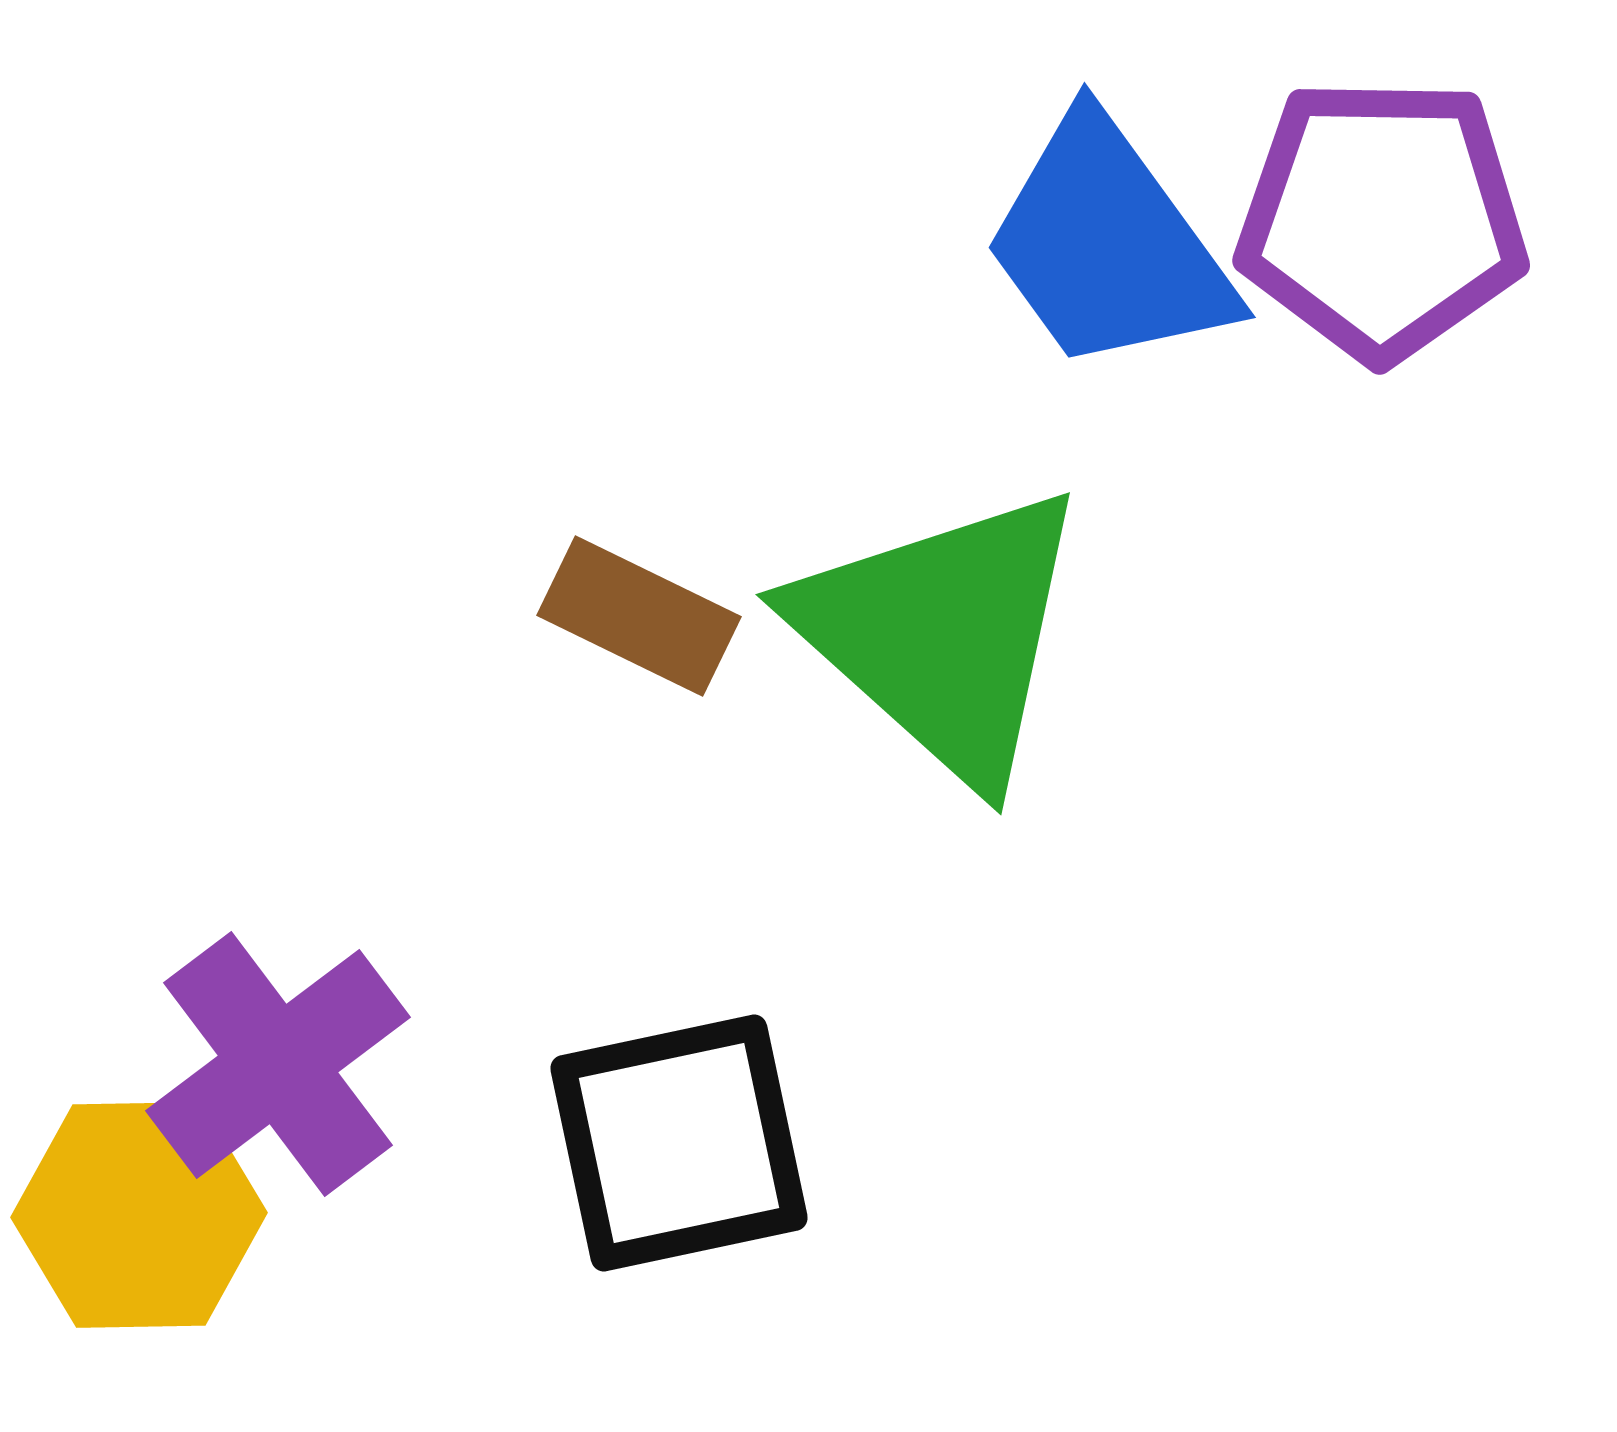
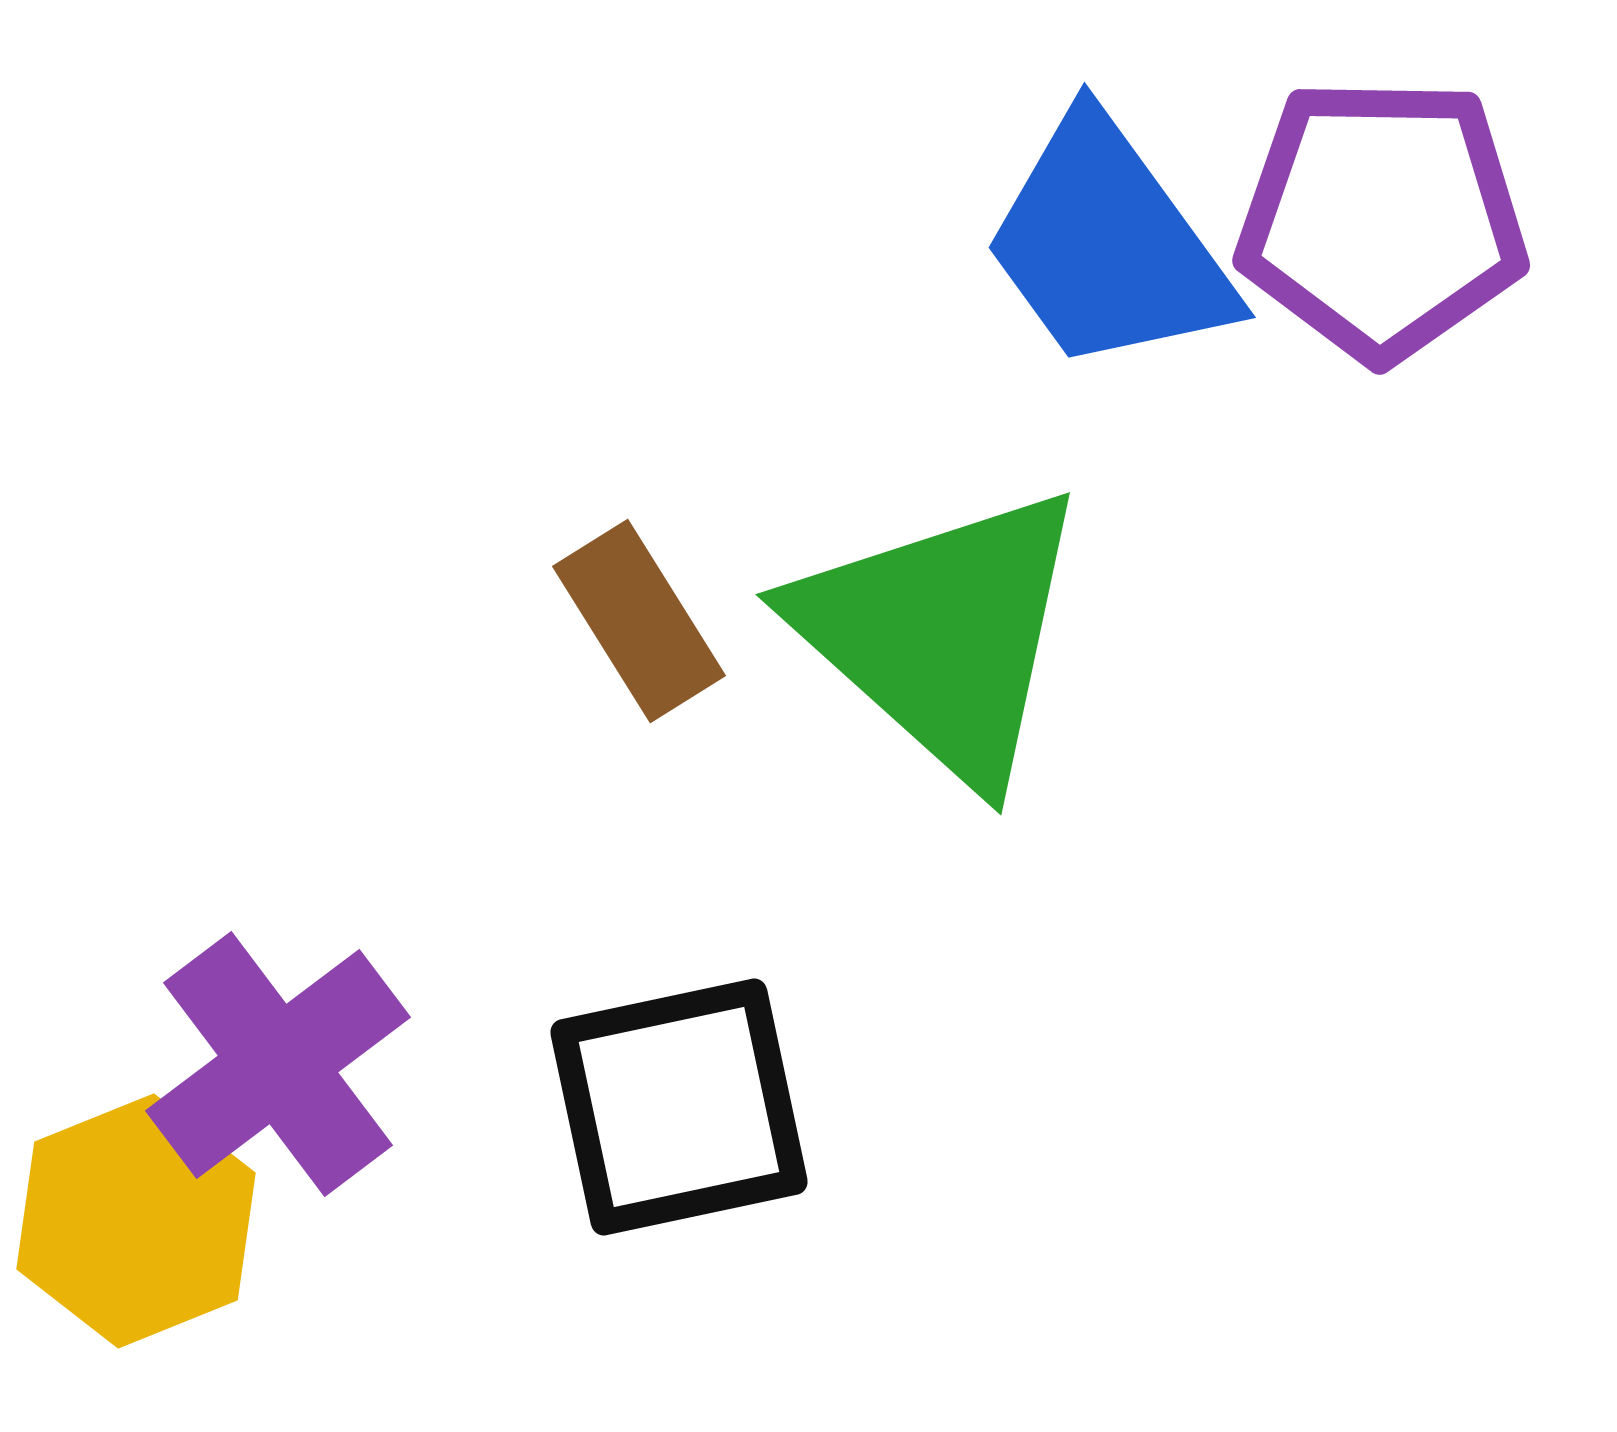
brown rectangle: moved 5 px down; rotated 32 degrees clockwise
black square: moved 36 px up
yellow hexagon: moved 3 px left, 6 px down; rotated 21 degrees counterclockwise
